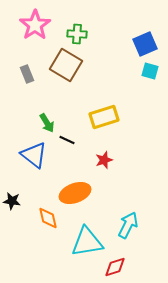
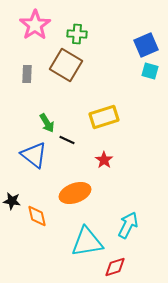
blue square: moved 1 px right, 1 px down
gray rectangle: rotated 24 degrees clockwise
red star: rotated 18 degrees counterclockwise
orange diamond: moved 11 px left, 2 px up
